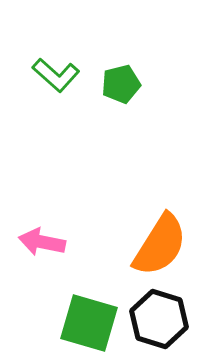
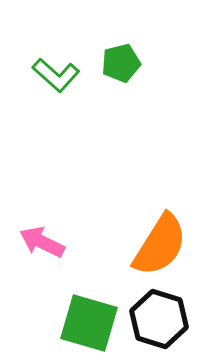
green pentagon: moved 21 px up
pink arrow: rotated 15 degrees clockwise
